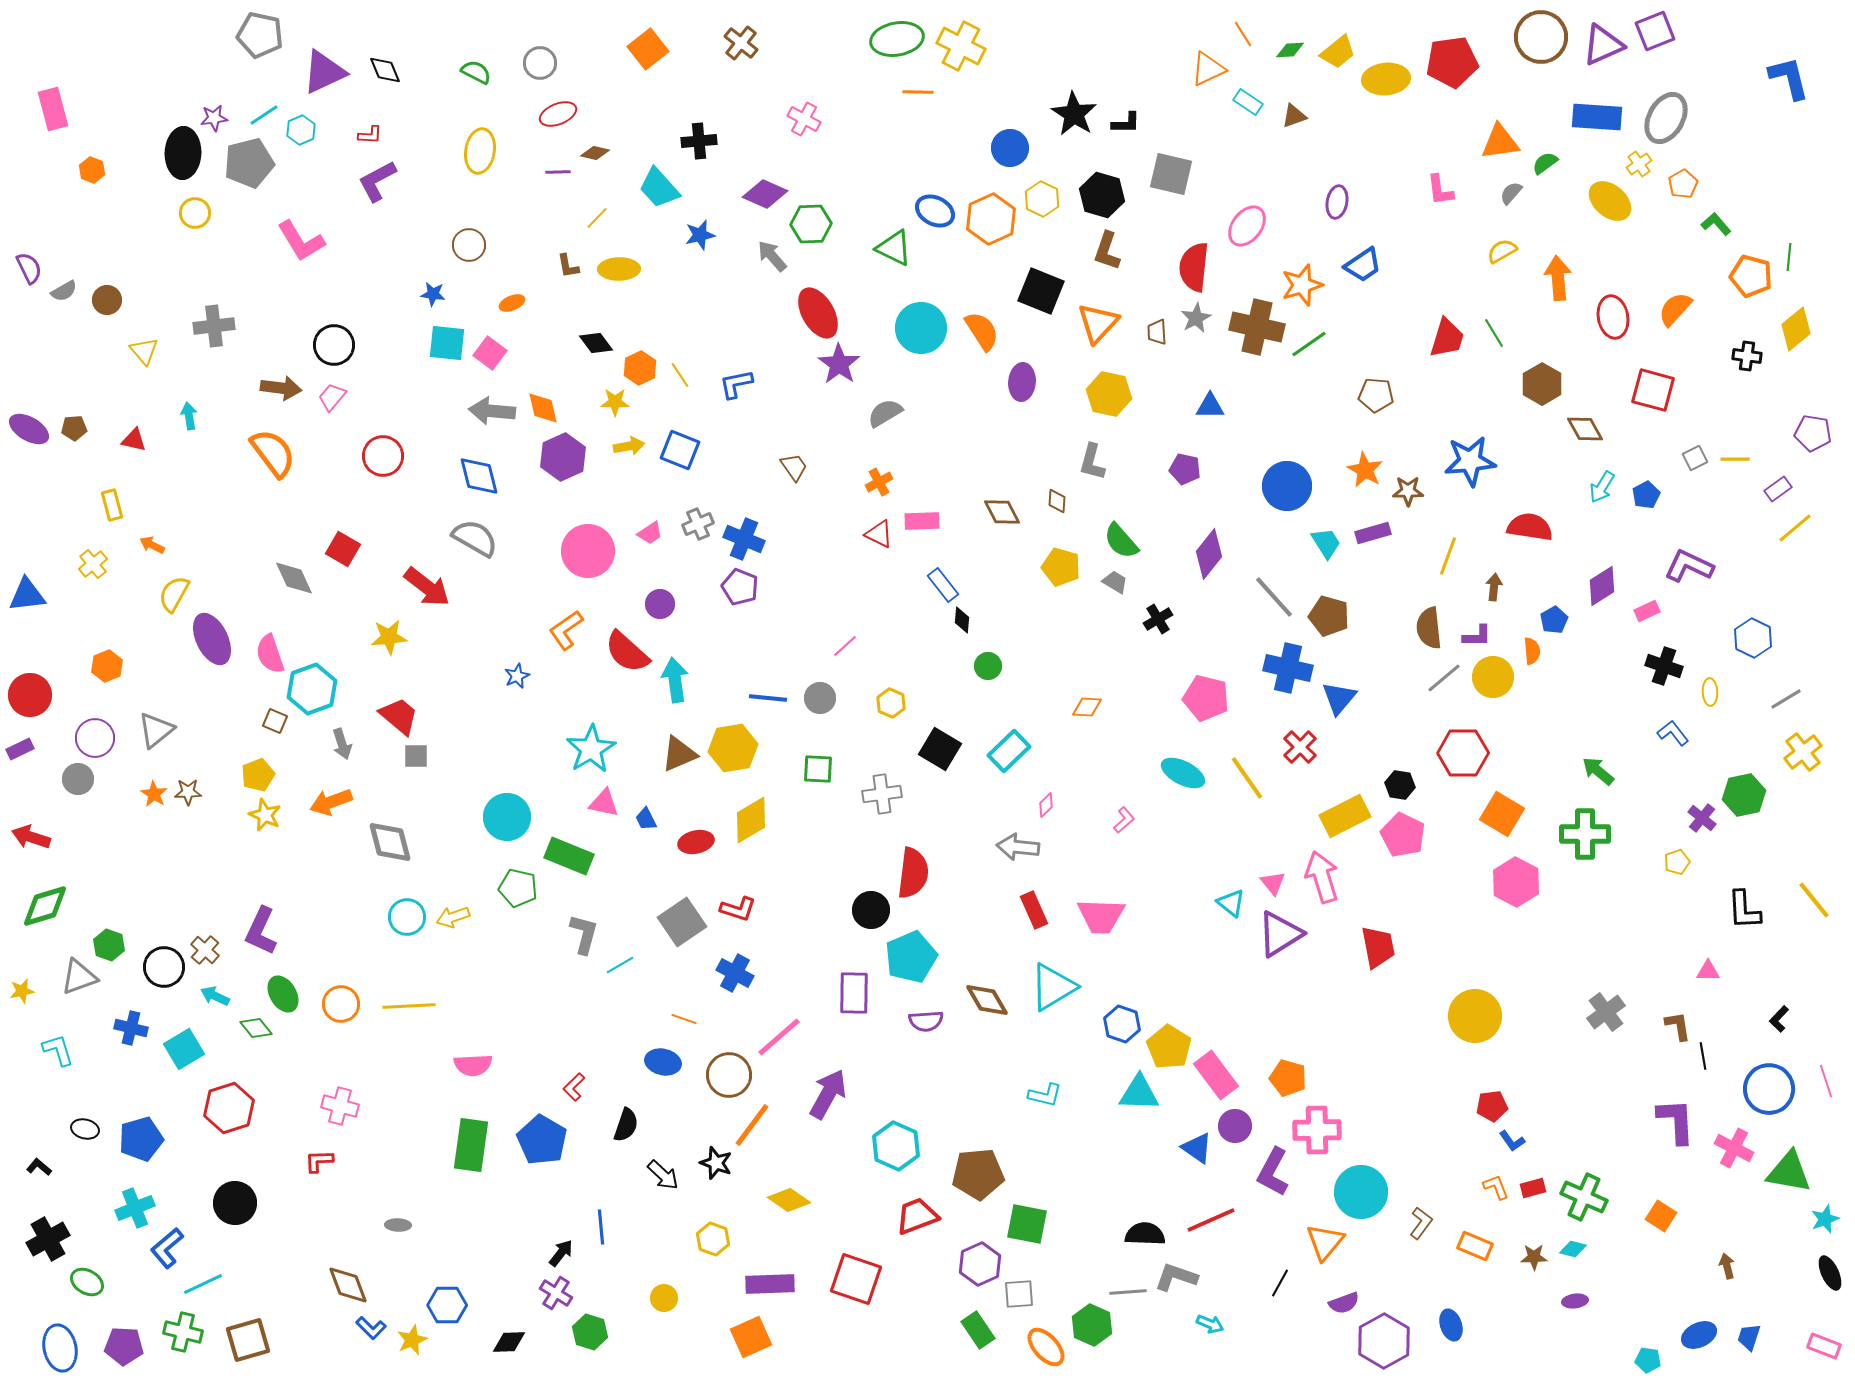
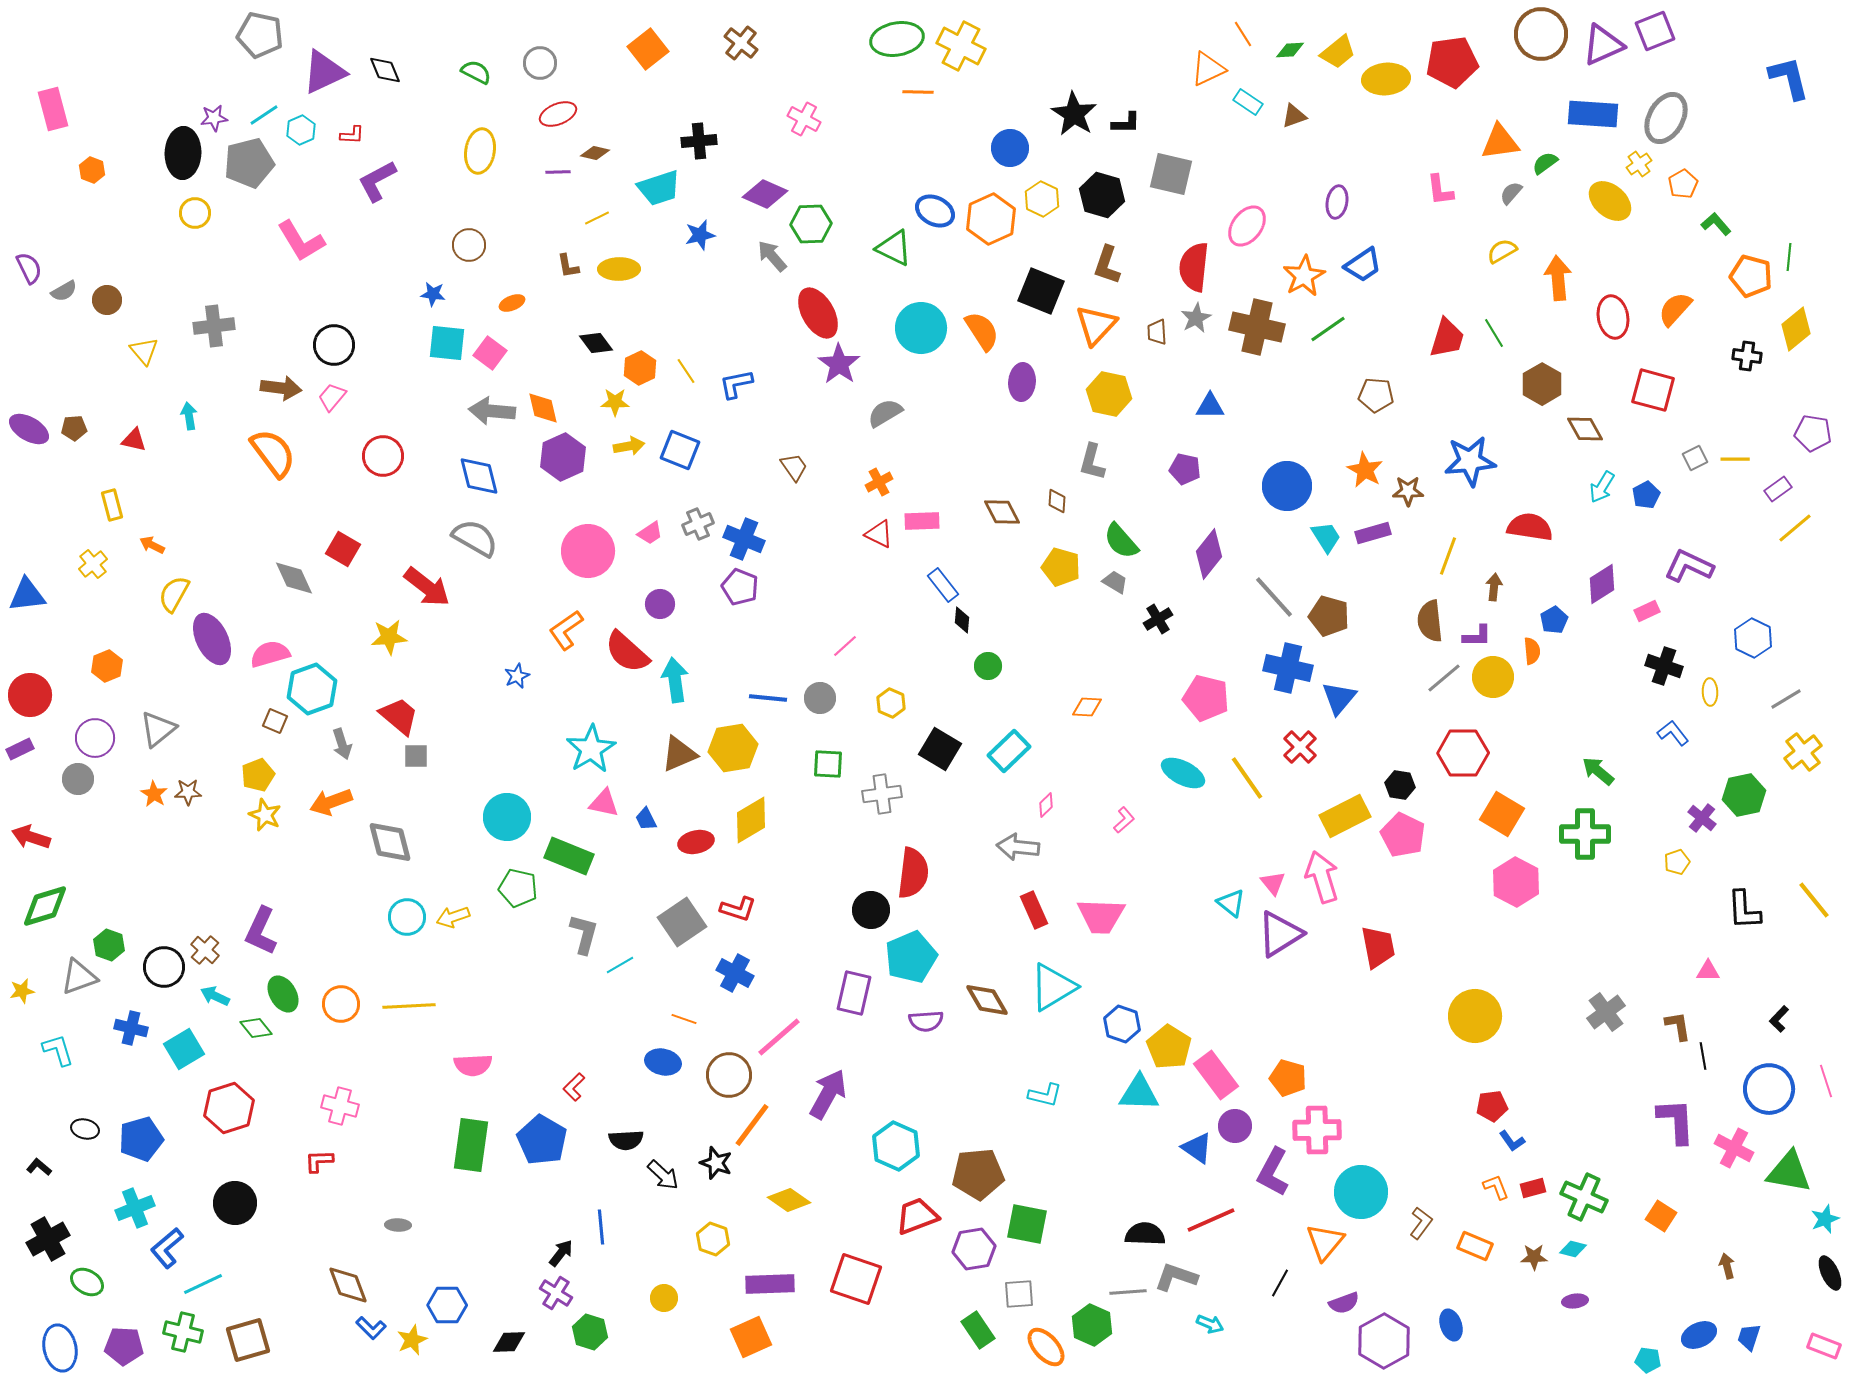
brown circle at (1541, 37): moved 3 px up
blue rectangle at (1597, 117): moved 4 px left, 3 px up
red L-shape at (370, 135): moved 18 px left
cyan trapezoid at (659, 188): rotated 66 degrees counterclockwise
yellow line at (597, 218): rotated 20 degrees clockwise
brown L-shape at (1107, 251): moved 14 px down
orange star at (1302, 285): moved 2 px right, 9 px up; rotated 12 degrees counterclockwise
orange triangle at (1098, 323): moved 2 px left, 2 px down
green line at (1309, 344): moved 19 px right, 15 px up
yellow line at (680, 375): moved 6 px right, 4 px up
cyan trapezoid at (1326, 543): moved 6 px up
purple diamond at (1602, 586): moved 2 px up
brown semicircle at (1429, 628): moved 1 px right, 7 px up
pink semicircle at (270, 654): rotated 93 degrees clockwise
gray triangle at (156, 730): moved 2 px right, 1 px up
green square at (818, 769): moved 10 px right, 5 px up
purple rectangle at (854, 993): rotated 12 degrees clockwise
black semicircle at (626, 1125): moved 15 px down; rotated 68 degrees clockwise
purple hexagon at (980, 1264): moved 6 px left, 15 px up; rotated 15 degrees clockwise
